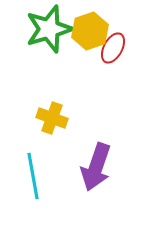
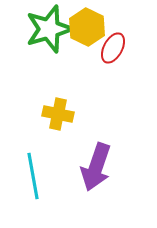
yellow hexagon: moved 3 px left, 4 px up; rotated 15 degrees counterclockwise
yellow cross: moved 6 px right, 4 px up; rotated 8 degrees counterclockwise
